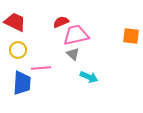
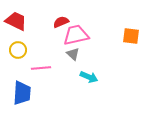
red trapezoid: moved 1 px right, 1 px up
blue trapezoid: moved 10 px down
